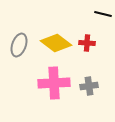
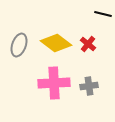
red cross: moved 1 px right, 1 px down; rotated 35 degrees clockwise
